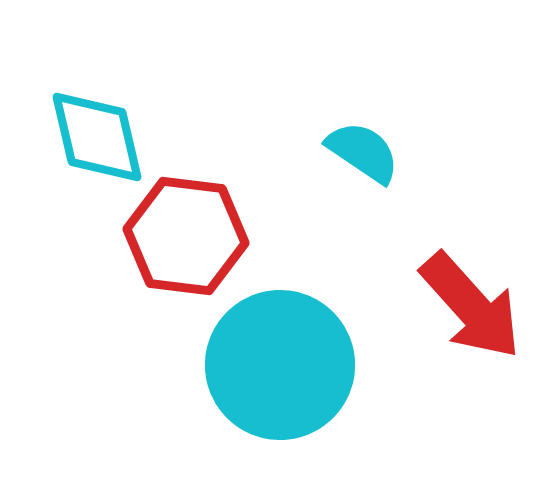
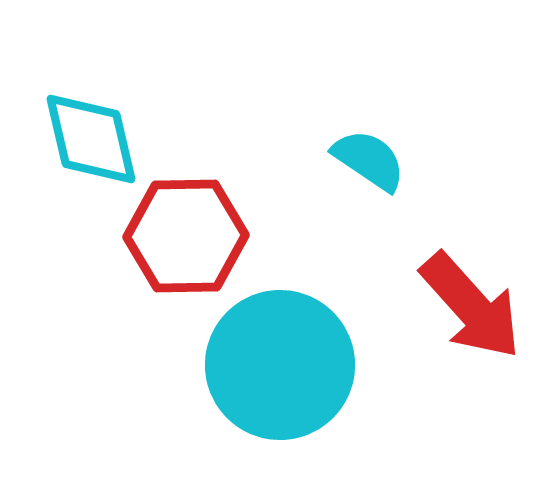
cyan diamond: moved 6 px left, 2 px down
cyan semicircle: moved 6 px right, 8 px down
red hexagon: rotated 8 degrees counterclockwise
